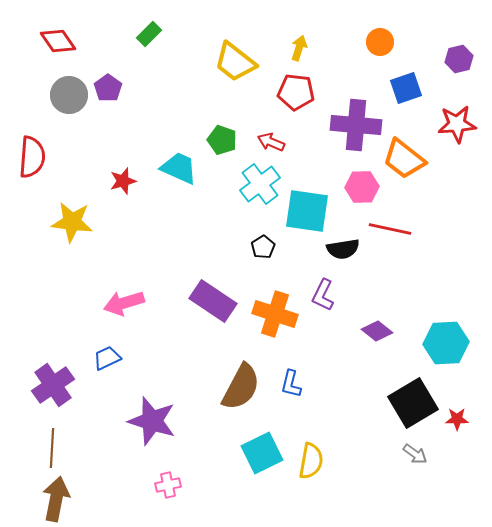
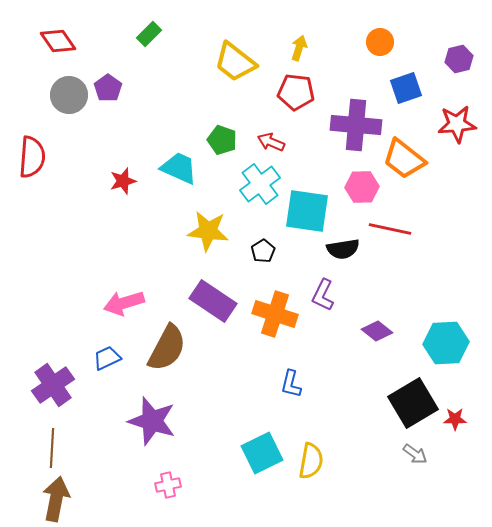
yellow star at (72, 222): moved 136 px right, 9 px down
black pentagon at (263, 247): moved 4 px down
brown semicircle at (241, 387): moved 74 px left, 39 px up
red star at (457, 419): moved 2 px left
